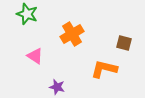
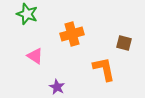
orange cross: rotated 15 degrees clockwise
orange L-shape: rotated 64 degrees clockwise
purple star: rotated 14 degrees clockwise
